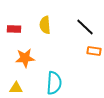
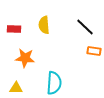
yellow semicircle: moved 1 px left
orange star: rotated 12 degrees clockwise
